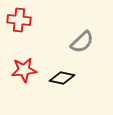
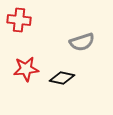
gray semicircle: rotated 25 degrees clockwise
red star: moved 2 px right, 1 px up
